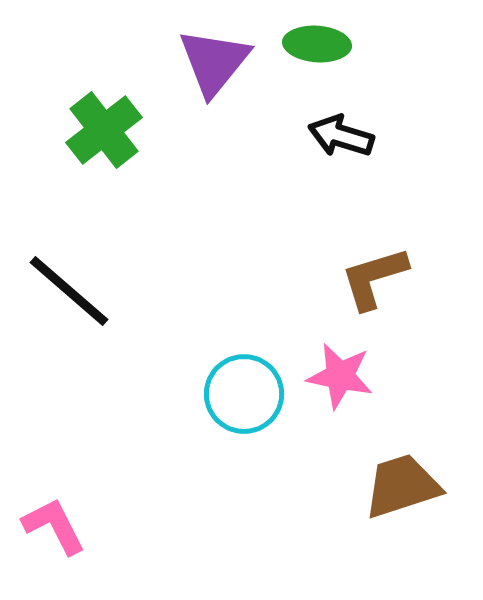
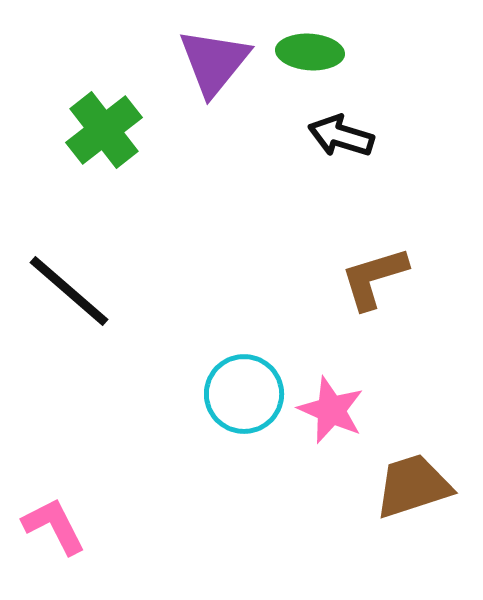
green ellipse: moved 7 px left, 8 px down
pink star: moved 9 px left, 34 px down; rotated 12 degrees clockwise
brown trapezoid: moved 11 px right
